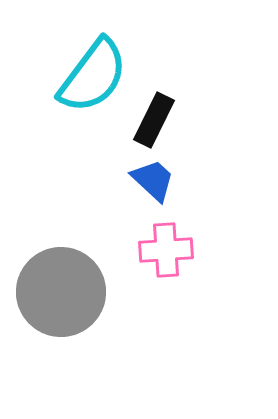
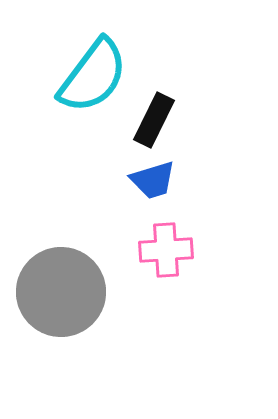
blue trapezoid: rotated 120 degrees clockwise
